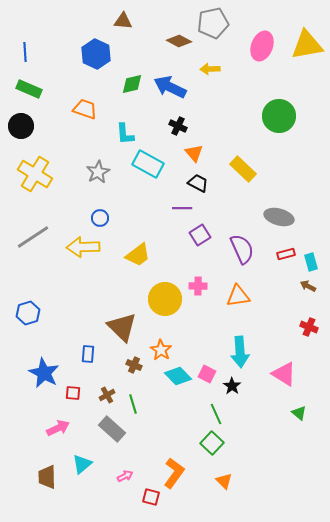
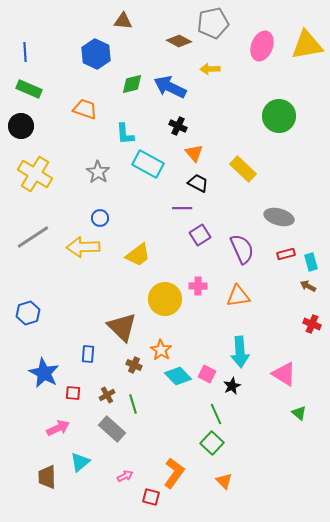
gray star at (98, 172): rotated 10 degrees counterclockwise
red cross at (309, 327): moved 3 px right, 3 px up
black star at (232, 386): rotated 12 degrees clockwise
cyan triangle at (82, 464): moved 2 px left, 2 px up
